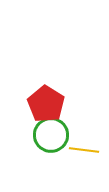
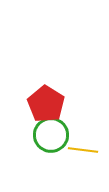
yellow line: moved 1 px left
